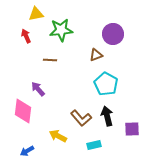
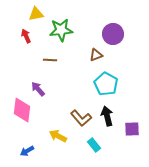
pink diamond: moved 1 px left, 1 px up
cyan rectangle: rotated 64 degrees clockwise
